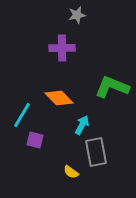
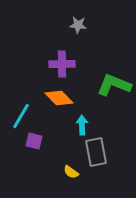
gray star: moved 1 px right, 10 px down; rotated 18 degrees clockwise
purple cross: moved 16 px down
green L-shape: moved 2 px right, 2 px up
cyan line: moved 1 px left, 1 px down
cyan arrow: rotated 30 degrees counterclockwise
purple square: moved 1 px left, 1 px down
